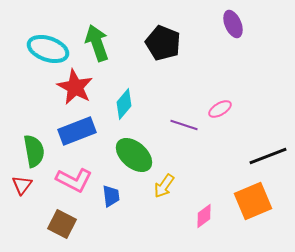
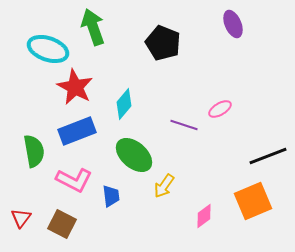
green arrow: moved 4 px left, 16 px up
red triangle: moved 1 px left, 33 px down
